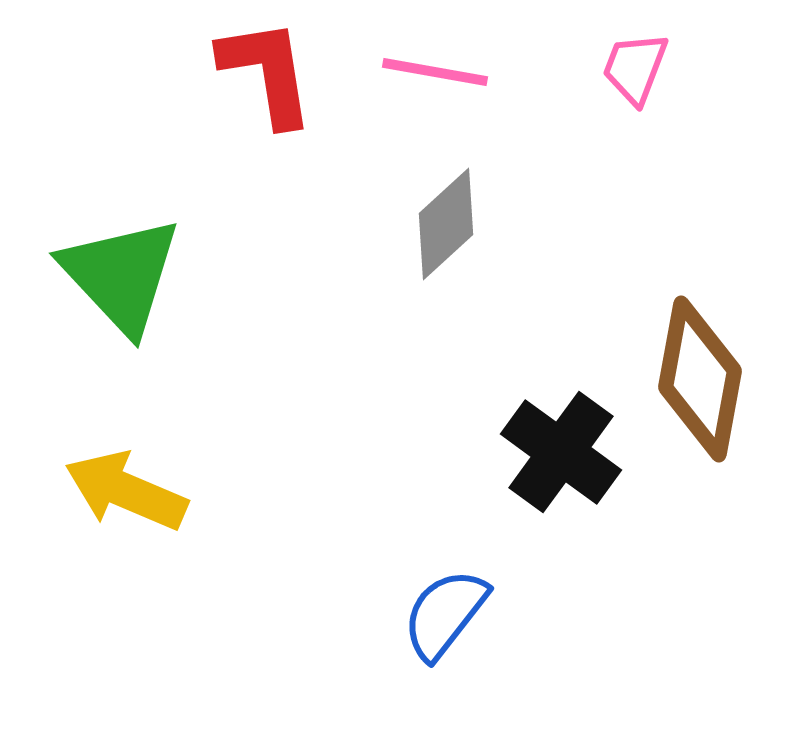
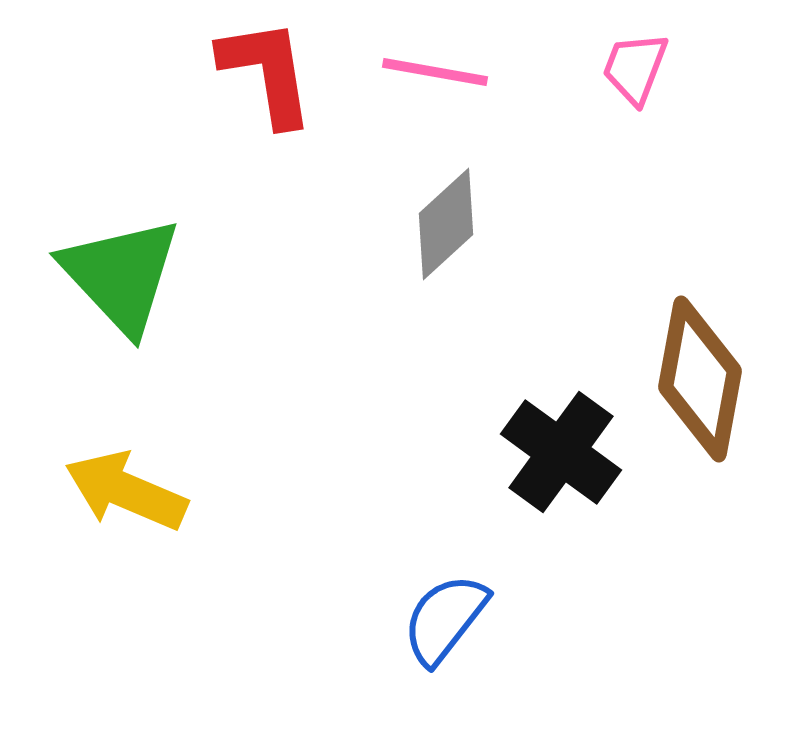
blue semicircle: moved 5 px down
